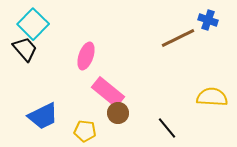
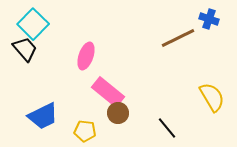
blue cross: moved 1 px right, 1 px up
yellow semicircle: rotated 56 degrees clockwise
